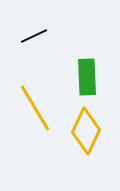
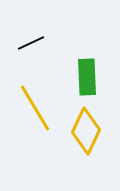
black line: moved 3 px left, 7 px down
